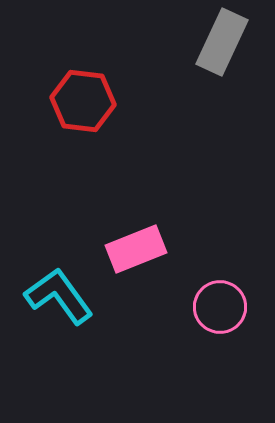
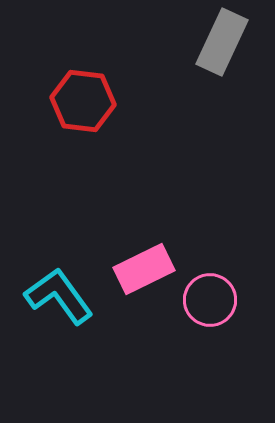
pink rectangle: moved 8 px right, 20 px down; rotated 4 degrees counterclockwise
pink circle: moved 10 px left, 7 px up
